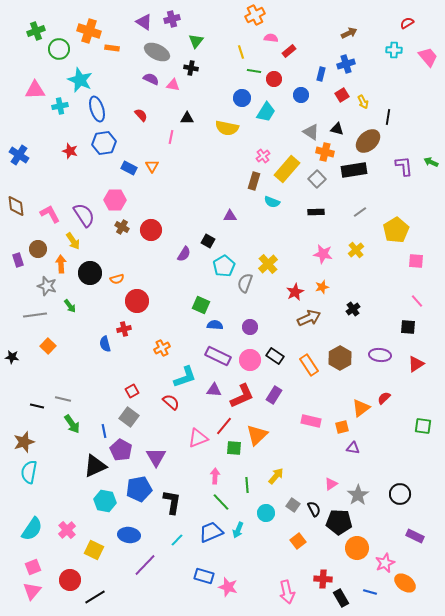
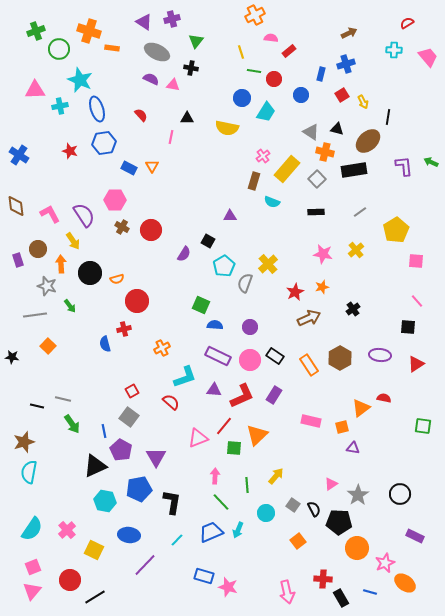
red semicircle at (384, 398): rotated 56 degrees clockwise
